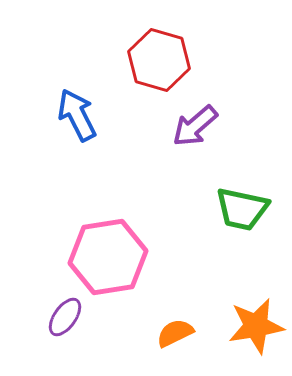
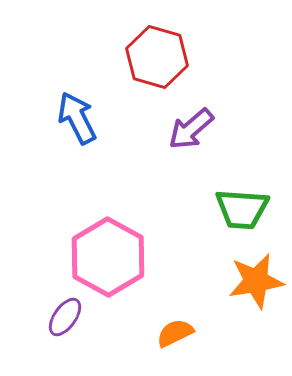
red hexagon: moved 2 px left, 3 px up
blue arrow: moved 3 px down
purple arrow: moved 4 px left, 3 px down
green trapezoid: rotated 8 degrees counterclockwise
pink hexagon: rotated 22 degrees counterclockwise
orange star: moved 45 px up
